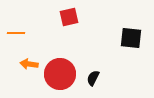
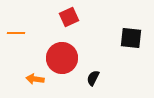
red square: rotated 12 degrees counterclockwise
orange arrow: moved 6 px right, 15 px down
red circle: moved 2 px right, 16 px up
